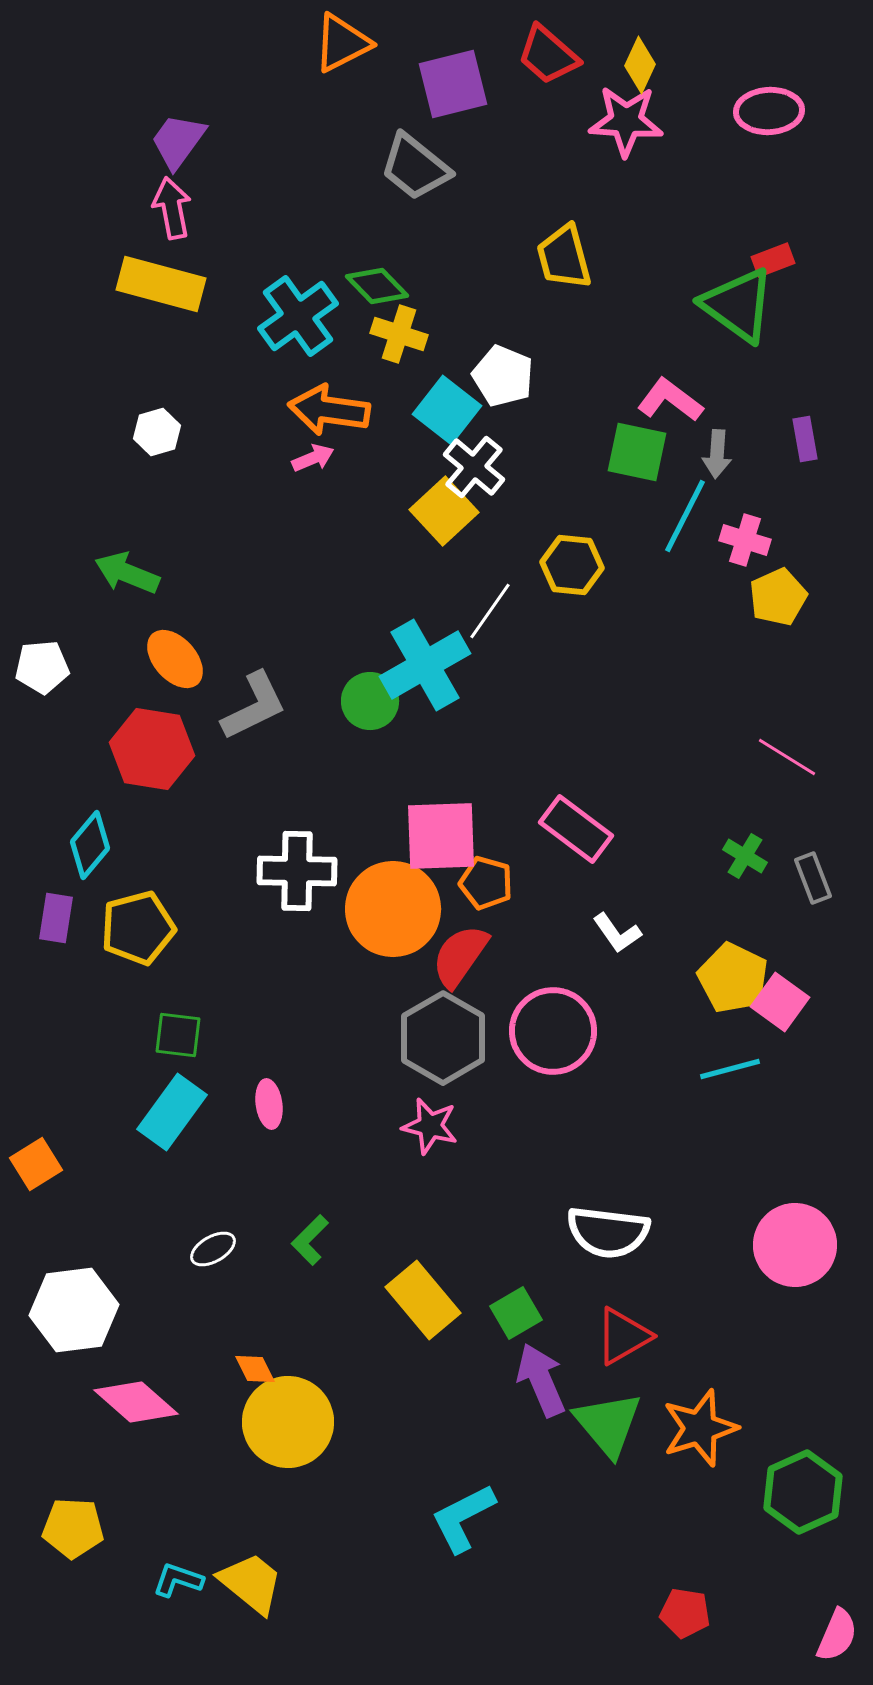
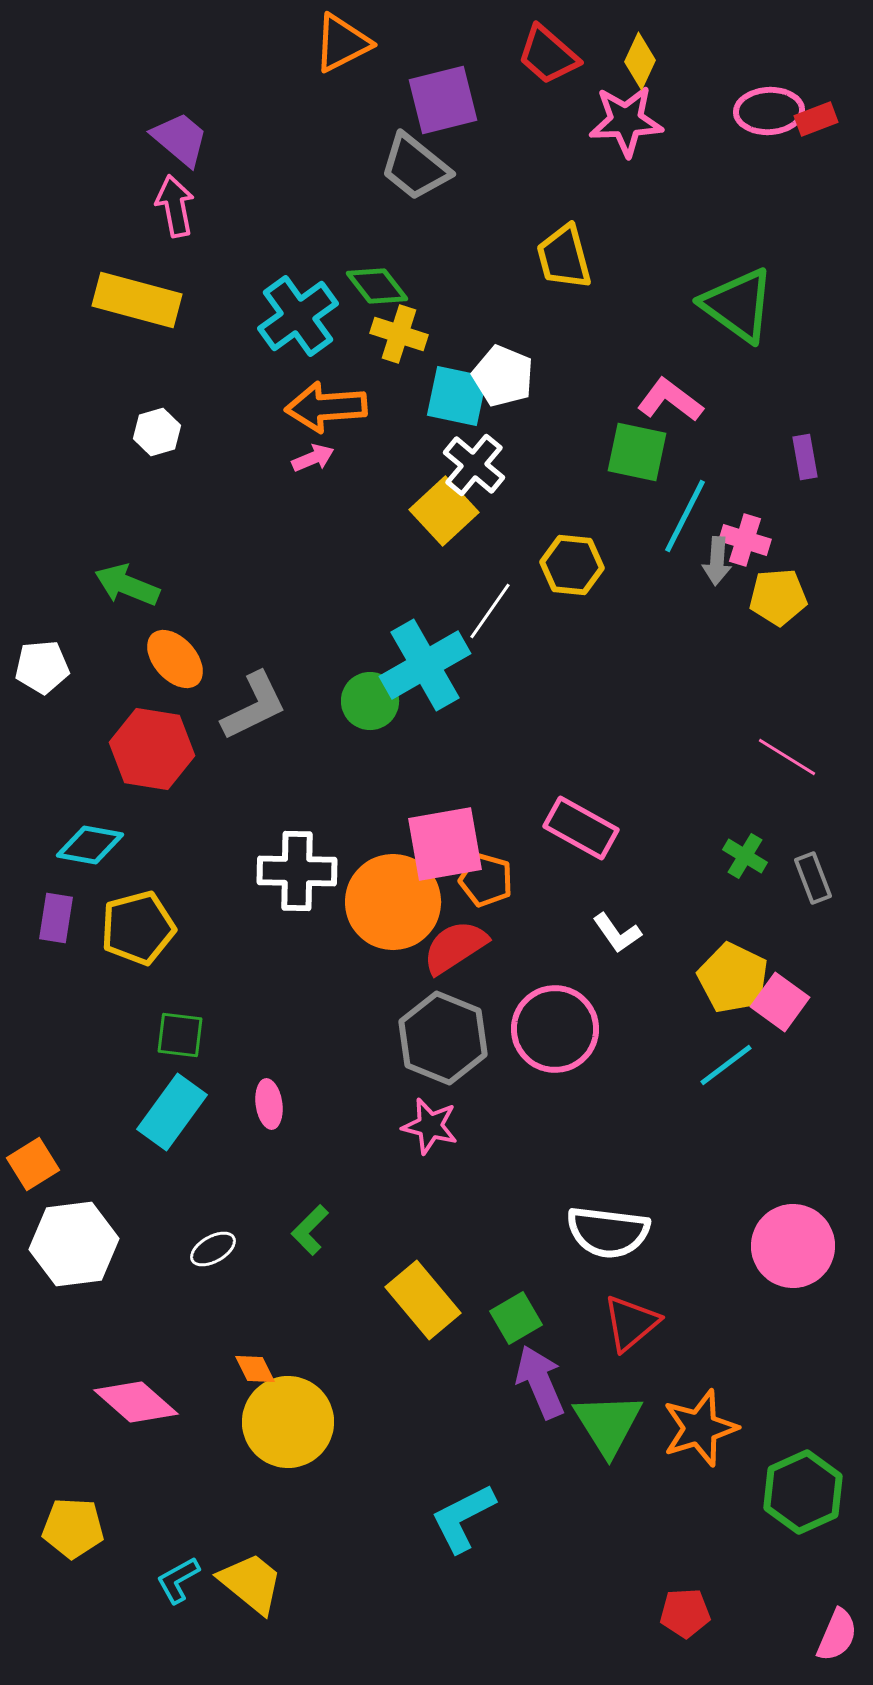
yellow diamond at (640, 65): moved 4 px up
purple square at (453, 84): moved 10 px left, 16 px down
pink star at (626, 121): rotated 6 degrees counterclockwise
purple trapezoid at (178, 141): moved 2 px right, 2 px up; rotated 94 degrees clockwise
pink arrow at (172, 208): moved 3 px right, 2 px up
red rectangle at (773, 260): moved 43 px right, 141 px up
yellow rectangle at (161, 284): moved 24 px left, 16 px down
green diamond at (377, 286): rotated 6 degrees clockwise
orange arrow at (329, 410): moved 3 px left, 3 px up; rotated 12 degrees counterclockwise
cyan square at (447, 410): moved 10 px right, 14 px up; rotated 26 degrees counterclockwise
purple rectangle at (805, 439): moved 18 px down
gray arrow at (717, 454): moved 107 px down
white cross at (474, 467): moved 2 px up
green arrow at (127, 573): moved 12 px down
yellow pentagon at (778, 597): rotated 20 degrees clockwise
pink rectangle at (576, 829): moved 5 px right, 1 px up; rotated 8 degrees counterclockwise
pink square at (441, 836): moved 4 px right, 8 px down; rotated 8 degrees counterclockwise
cyan diamond at (90, 845): rotated 60 degrees clockwise
orange pentagon at (486, 883): moved 3 px up
orange circle at (393, 909): moved 7 px up
red semicircle at (460, 956): moved 5 px left, 9 px up; rotated 22 degrees clockwise
pink circle at (553, 1031): moved 2 px right, 2 px up
green square at (178, 1035): moved 2 px right
gray hexagon at (443, 1038): rotated 8 degrees counterclockwise
cyan line at (730, 1069): moved 4 px left, 4 px up; rotated 22 degrees counterclockwise
orange square at (36, 1164): moved 3 px left
green L-shape at (310, 1240): moved 10 px up
pink circle at (795, 1245): moved 2 px left, 1 px down
white hexagon at (74, 1310): moved 66 px up
green square at (516, 1313): moved 5 px down
red triangle at (623, 1336): moved 8 px right, 13 px up; rotated 10 degrees counterclockwise
purple arrow at (541, 1380): moved 1 px left, 2 px down
green triangle at (608, 1424): rotated 8 degrees clockwise
cyan L-shape at (178, 1580): rotated 48 degrees counterclockwise
red pentagon at (685, 1613): rotated 12 degrees counterclockwise
